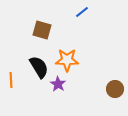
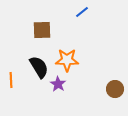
brown square: rotated 18 degrees counterclockwise
